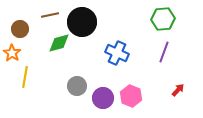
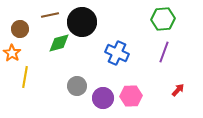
pink hexagon: rotated 25 degrees counterclockwise
